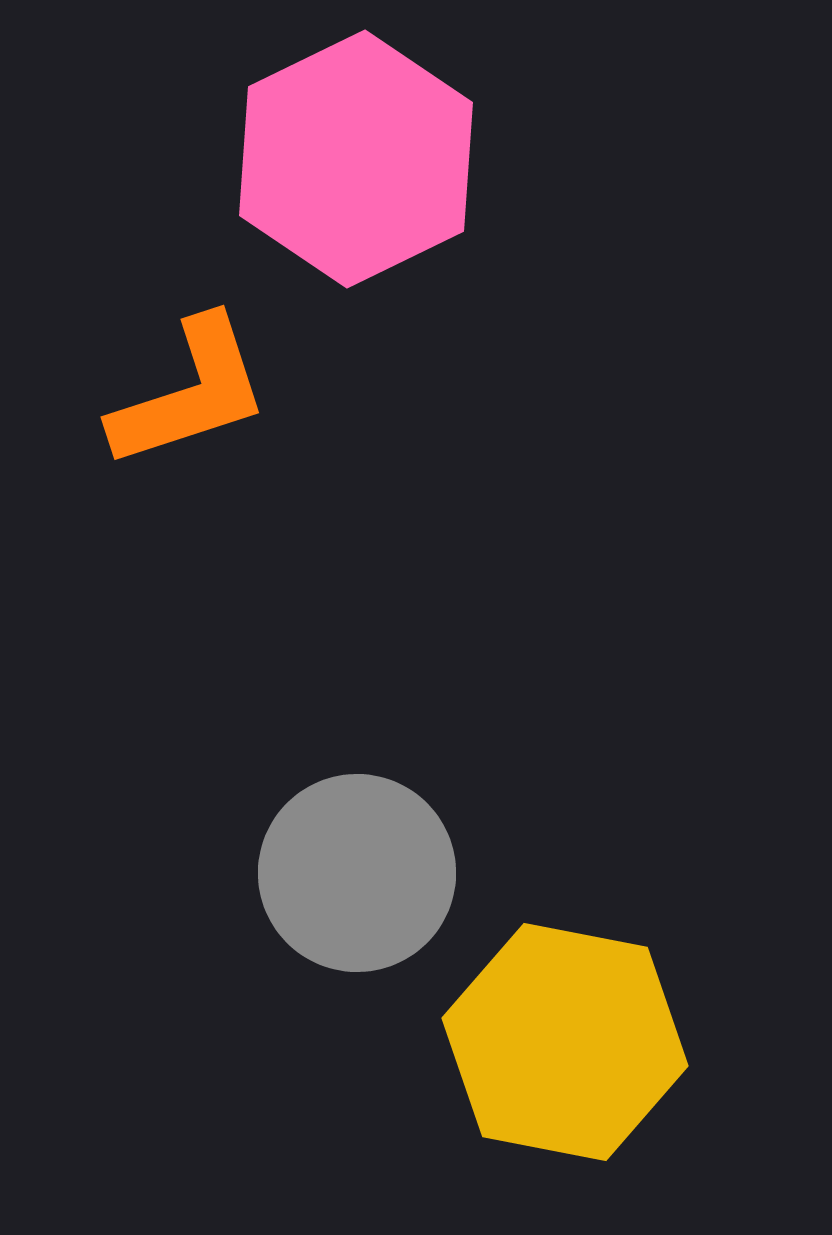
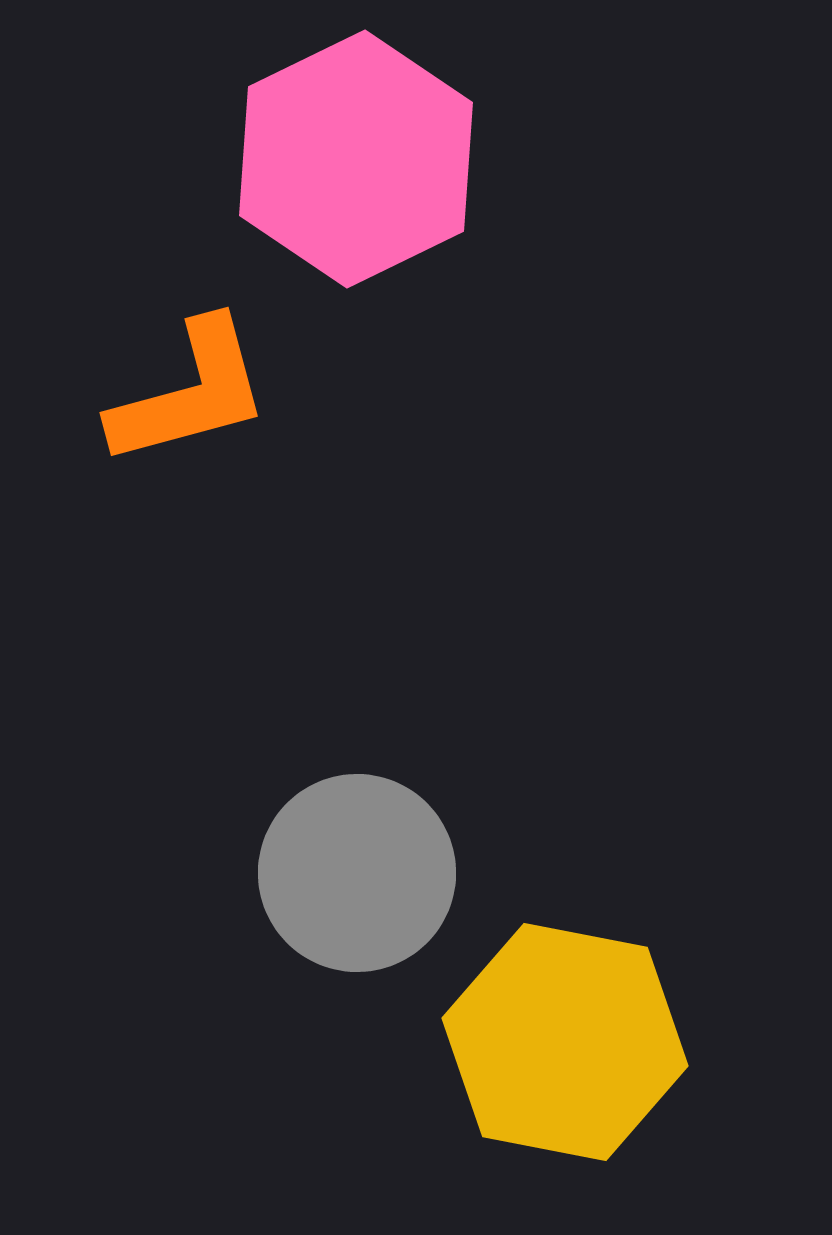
orange L-shape: rotated 3 degrees clockwise
